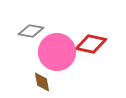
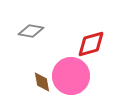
red diamond: rotated 28 degrees counterclockwise
pink circle: moved 14 px right, 24 px down
